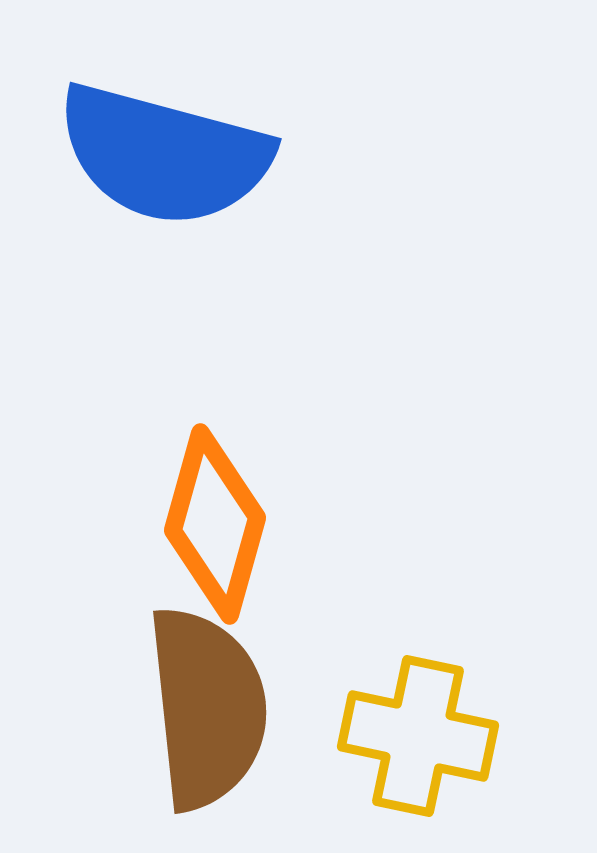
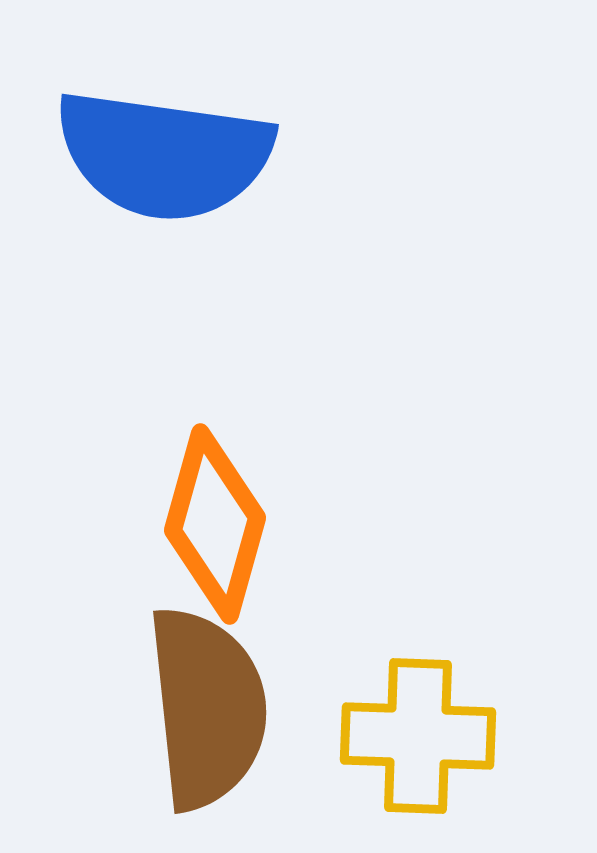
blue semicircle: rotated 7 degrees counterclockwise
yellow cross: rotated 10 degrees counterclockwise
